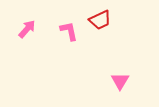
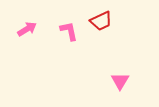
red trapezoid: moved 1 px right, 1 px down
pink arrow: rotated 18 degrees clockwise
